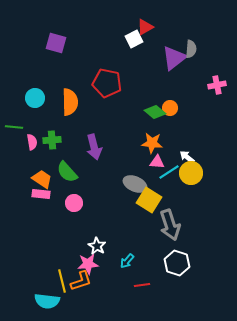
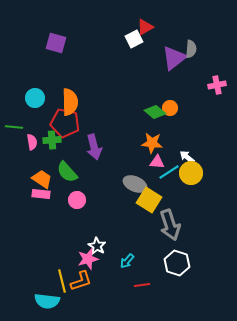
red pentagon: moved 42 px left, 40 px down
pink circle: moved 3 px right, 3 px up
pink star: moved 5 px up; rotated 10 degrees counterclockwise
